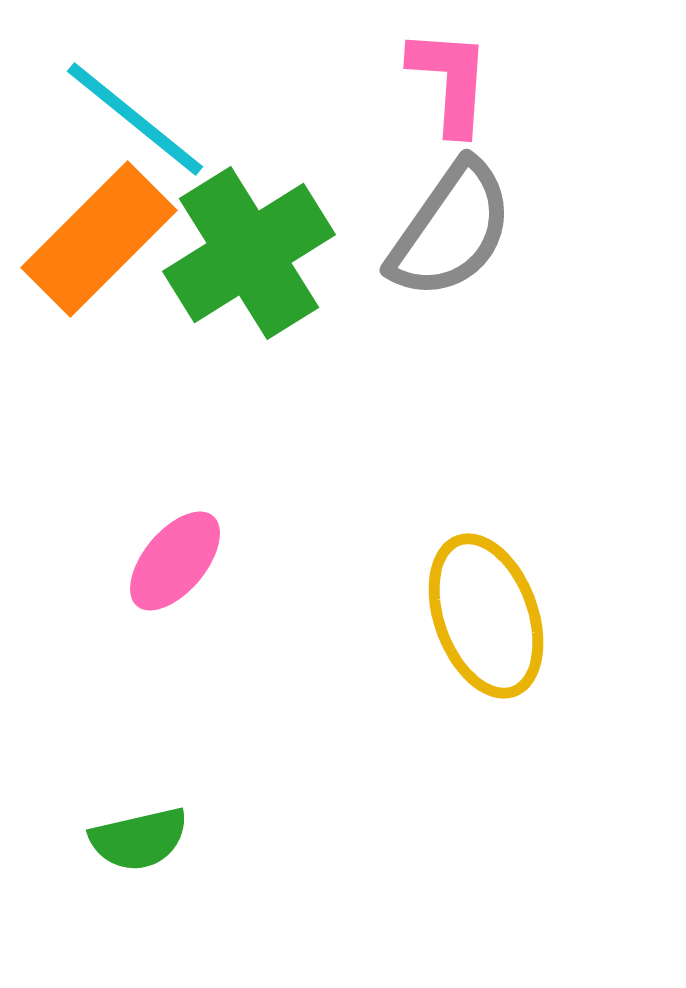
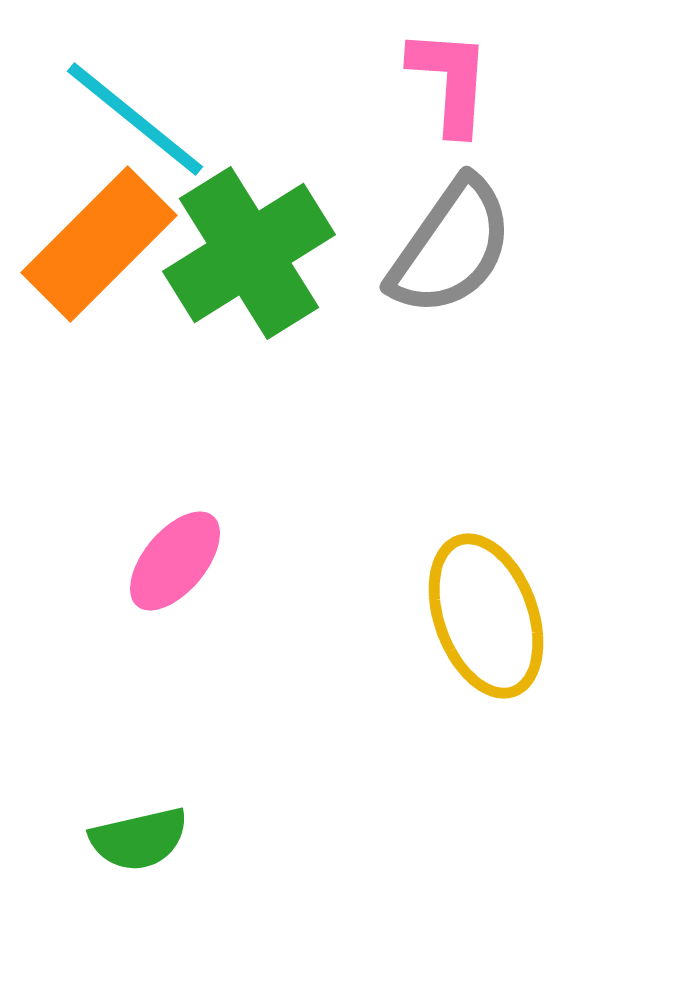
gray semicircle: moved 17 px down
orange rectangle: moved 5 px down
